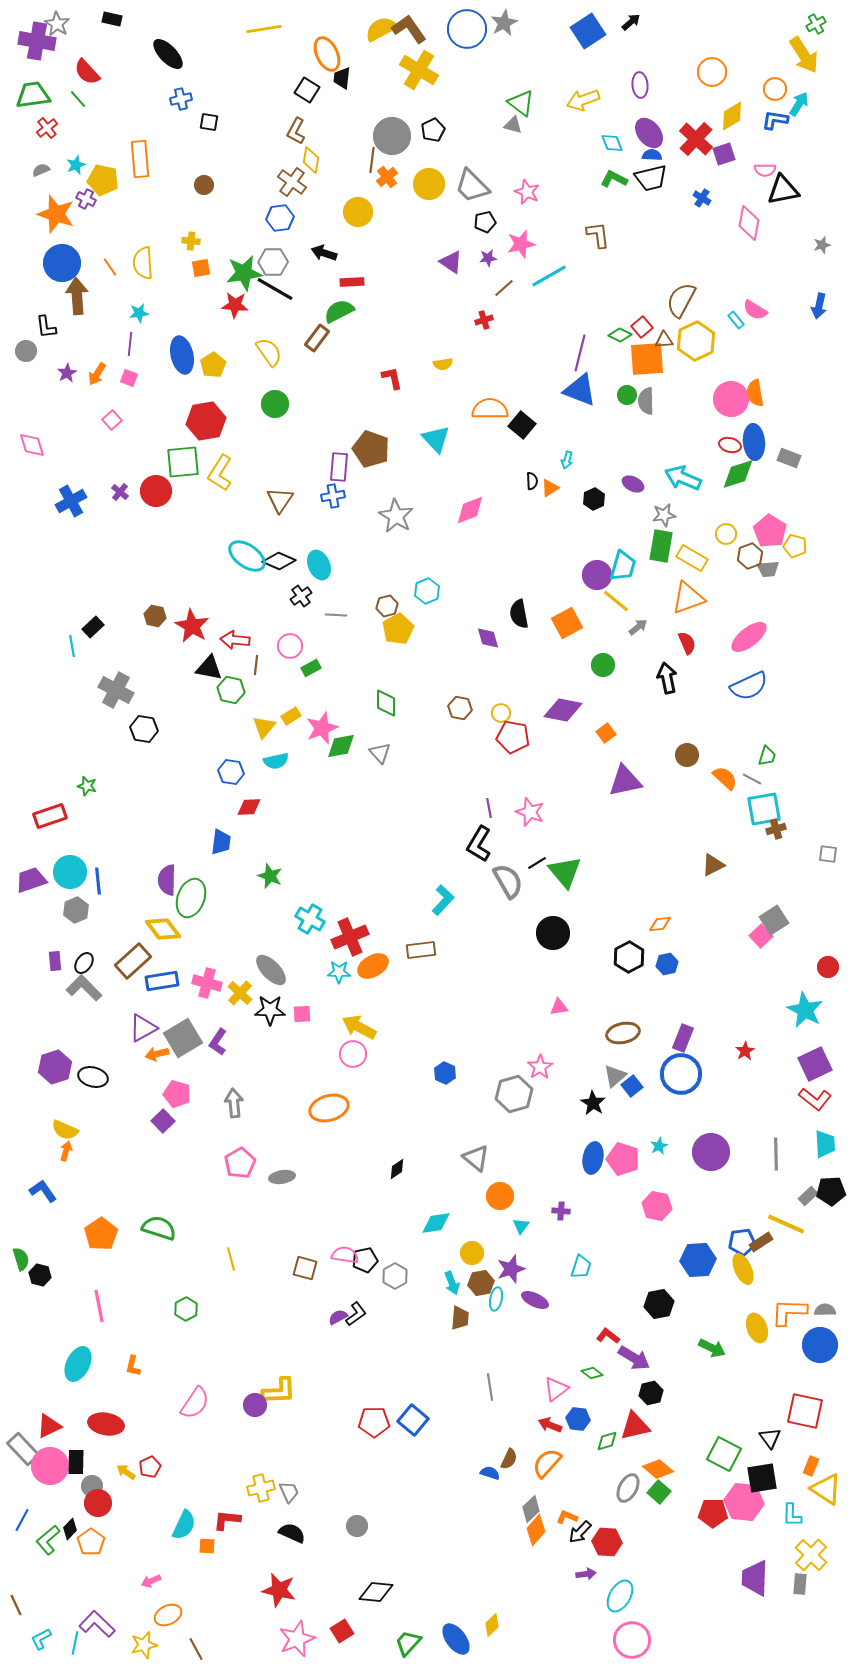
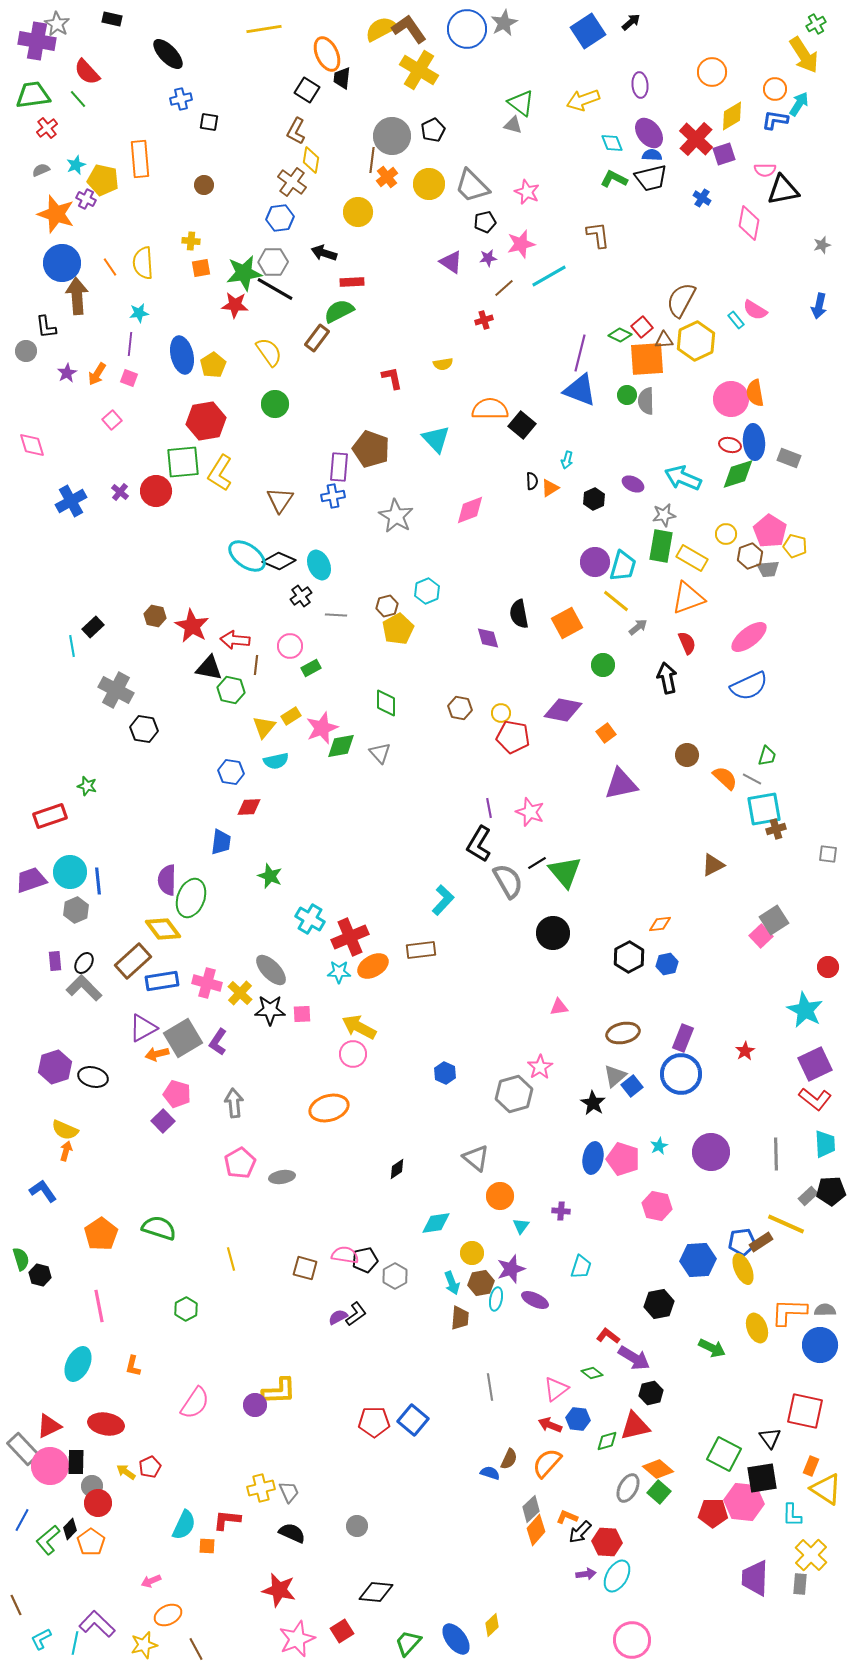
purple circle at (597, 575): moved 2 px left, 13 px up
purple triangle at (625, 781): moved 4 px left, 3 px down
cyan ellipse at (620, 1596): moved 3 px left, 20 px up
